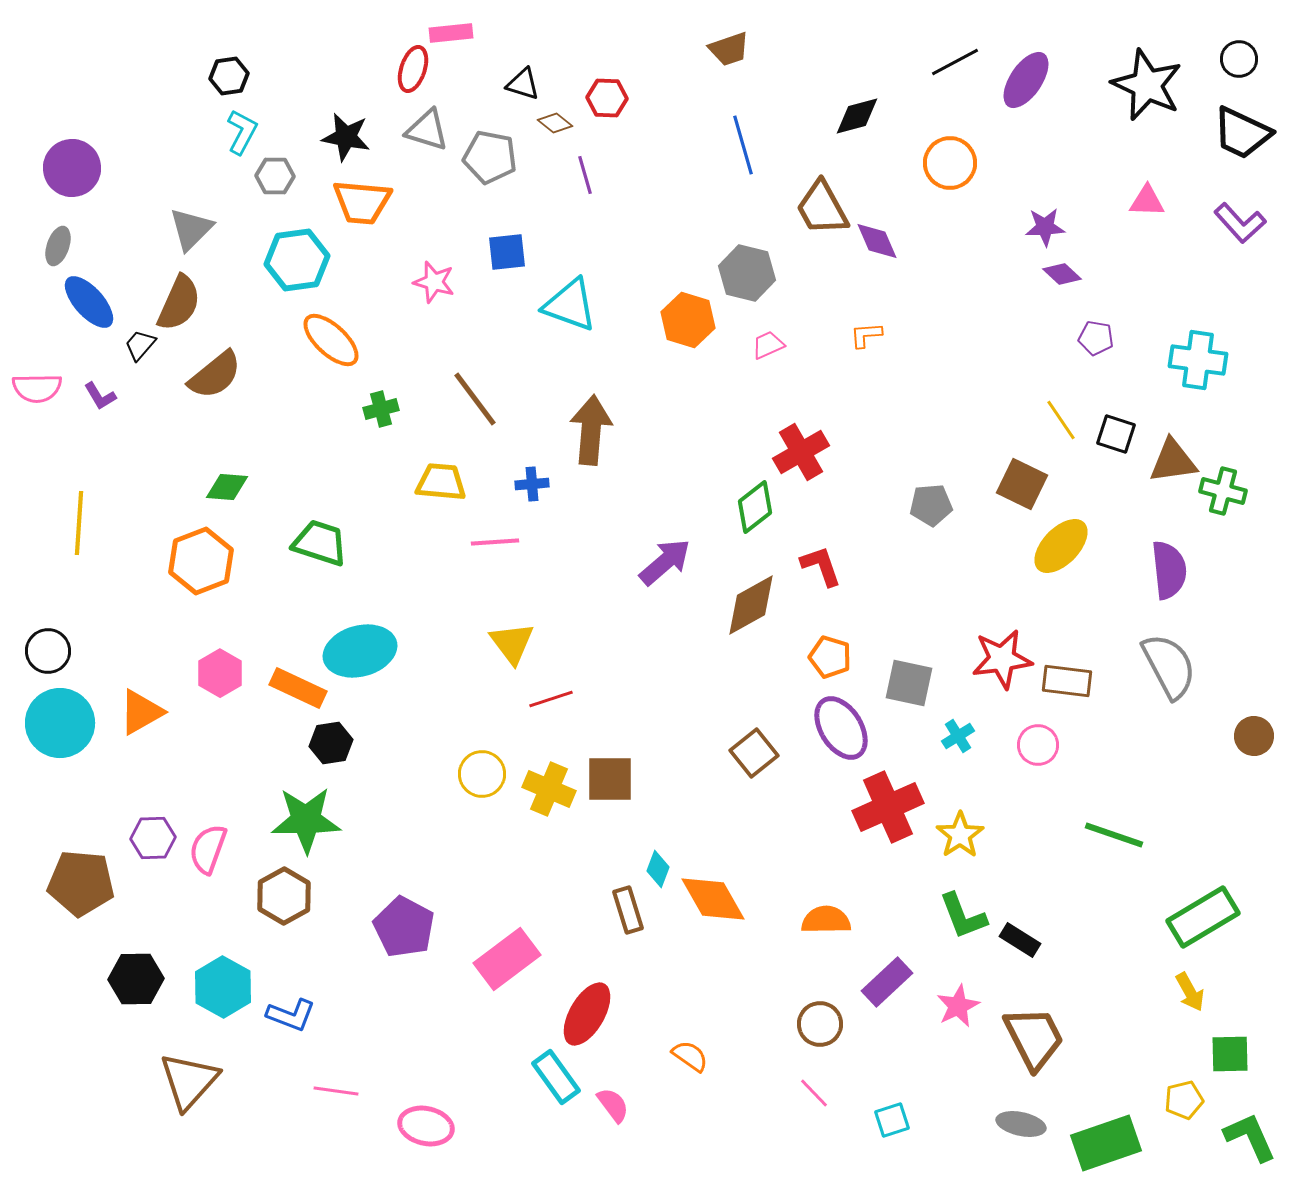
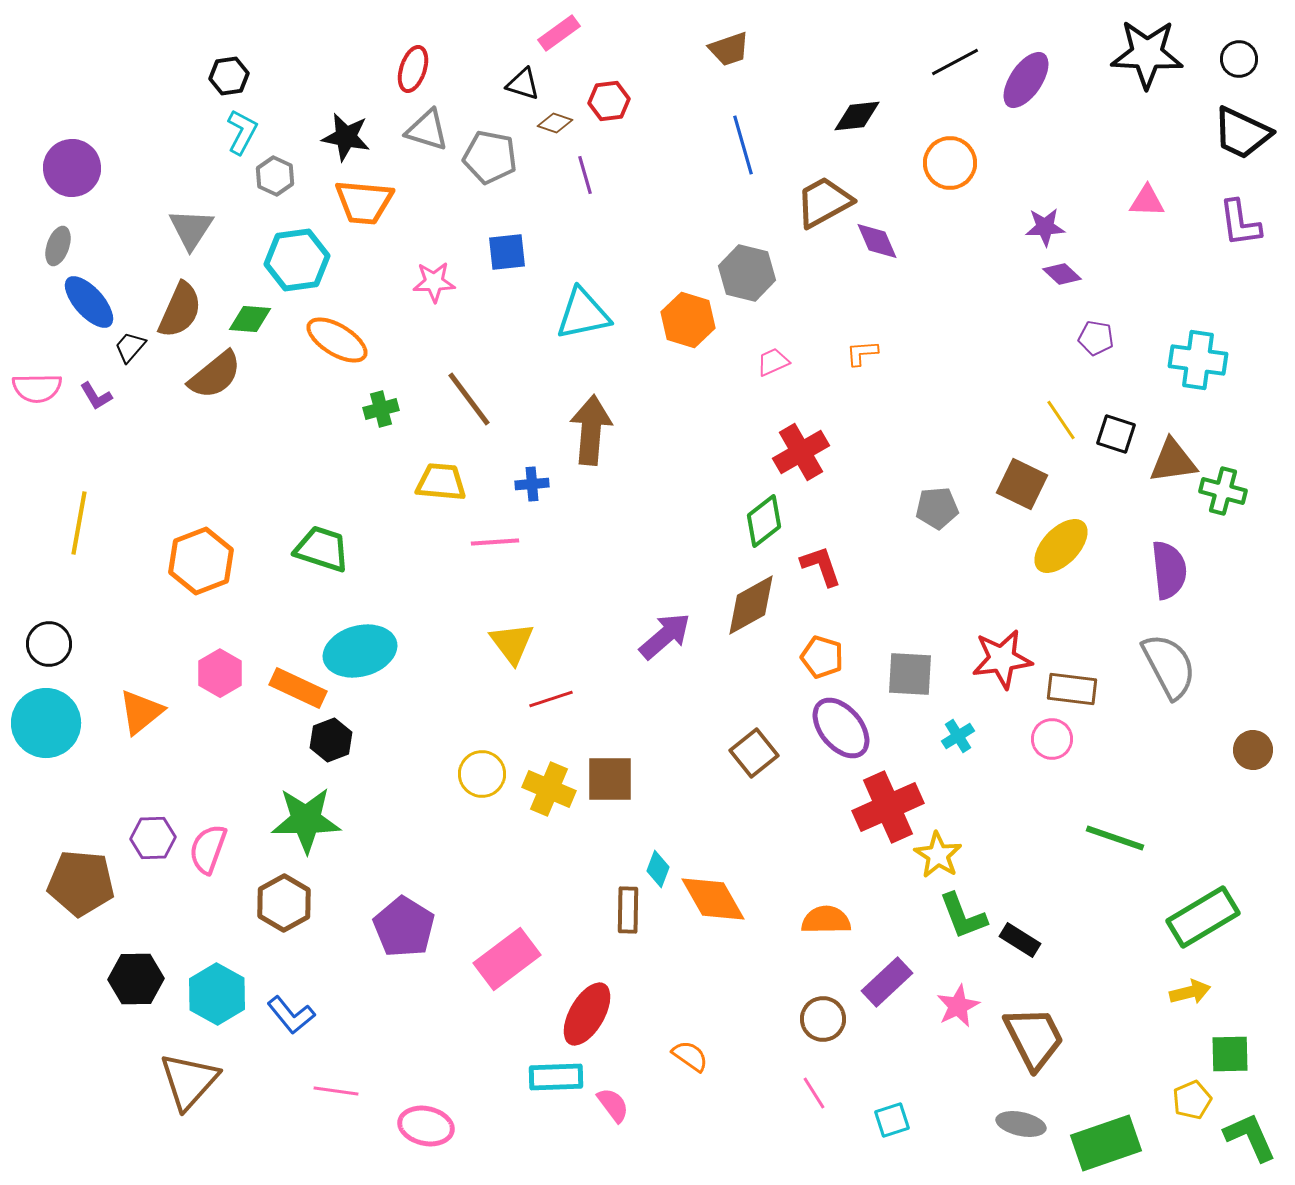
pink rectangle at (451, 33): moved 108 px right; rotated 30 degrees counterclockwise
black star at (1147, 85): moved 31 px up; rotated 22 degrees counterclockwise
red hexagon at (607, 98): moved 2 px right, 3 px down; rotated 9 degrees counterclockwise
black diamond at (857, 116): rotated 9 degrees clockwise
brown diamond at (555, 123): rotated 20 degrees counterclockwise
gray hexagon at (275, 176): rotated 24 degrees clockwise
orange trapezoid at (362, 202): moved 2 px right
brown trapezoid at (822, 208): moved 2 px right, 6 px up; rotated 90 degrees clockwise
purple L-shape at (1240, 223): rotated 34 degrees clockwise
gray triangle at (191, 229): rotated 12 degrees counterclockwise
pink star at (434, 282): rotated 18 degrees counterclockwise
brown semicircle at (179, 303): moved 1 px right, 7 px down
cyan triangle at (570, 305): moved 13 px right, 9 px down; rotated 32 degrees counterclockwise
orange L-shape at (866, 335): moved 4 px left, 18 px down
orange ellipse at (331, 340): moved 6 px right; rotated 12 degrees counterclockwise
black trapezoid at (140, 345): moved 10 px left, 2 px down
pink trapezoid at (768, 345): moved 5 px right, 17 px down
purple L-shape at (100, 396): moved 4 px left
brown line at (475, 399): moved 6 px left
green diamond at (227, 487): moved 23 px right, 168 px up
gray pentagon at (931, 505): moved 6 px right, 3 px down
green diamond at (755, 507): moved 9 px right, 14 px down
yellow line at (79, 523): rotated 6 degrees clockwise
green trapezoid at (320, 543): moved 2 px right, 6 px down
purple arrow at (665, 562): moved 74 px down
black circle at (48, 651): moved 1 px right, 7 px up
orange pentagon at (830, 657): moved 8 px left
brown rectangle at (1067, 681): moved 5 px right, 8 px down
gray square at (909, 683): moved 1 px right, 9 px up; rotated 9 degrees counterclockwise
orange triangle at (141, 712): rotated 9 degrees counterclockwise
cyan circle at (60, 723): moved 14 px left
purple ellipse at (841, 728): rotated 8 degrees counterclockwise
brown circle at (1254, 736): moved 1 px left, 14 px down
black hexagon at (331, 743): moved 3 px up; rotated 12 degrees counterclockwise
pink circle at (1038, 745): moved 14 px right, 6 px up
yellow star at (960, 835): moved 22 px left, 20 px down; rotated 6 degrees counterclockwise
green line at (1114, 835): moved 1 px right, 3 px down
brown hexagon at (284, 896): moved 7 px down
brown rectangle at (628, 910): rotated 18 degrees clockwise
purple pentagon at (404, 927): rotated 4 degrees clockwise
cyan hexagon at (223, 987): moved 6 px left, 7 px down
yellow arrow at (1190, 992): rotated 75 degrees counterclockwise
blue L-shape at (291, 1015): rotated 30 degrees clockwise
brown circle at (820, 1024): moved 3 px right, 5 px up
cyan rectangle at (556, 1077): rotated 56 degrees counterclockwise
pink line at (814, 1093): rotated 12 degrees clockwise
yellow pentagon at (1184, 1100): moved 8 px right; rotated 9 degrees counterclockwise
